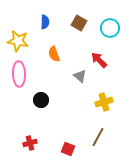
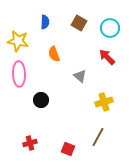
red arrow: moved 8 px right, 3 px up
